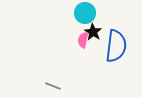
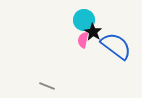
cyan circle: moved 1 px left, 7 px down
blue semicircle: rotated 60 degrees counterclockwise
gray line: moved 6 px left
